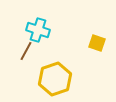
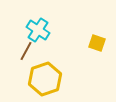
cyan cross: rotated 15 degrees clockwise
yellow hexagon: moved 10 px left
